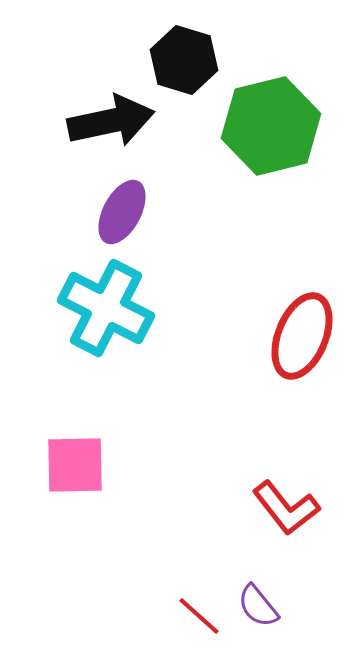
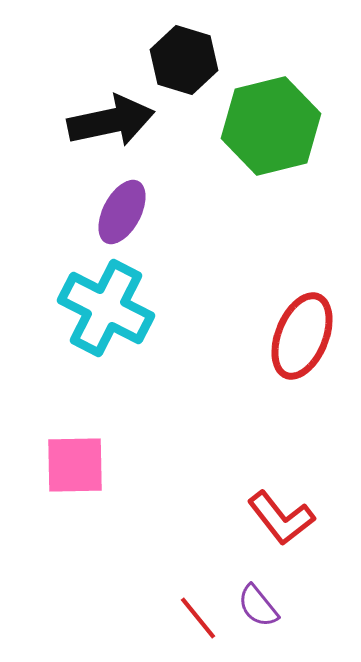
red L-shape: moved 5 px left, 10 px down
red line: moved 1 px left, 2 px down; rotated 9 degrees clockwise
